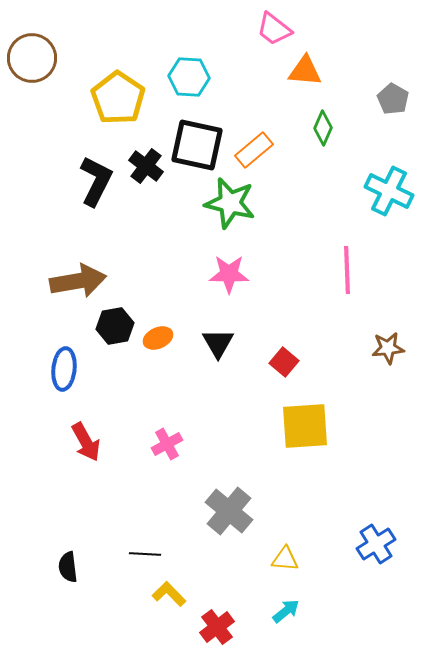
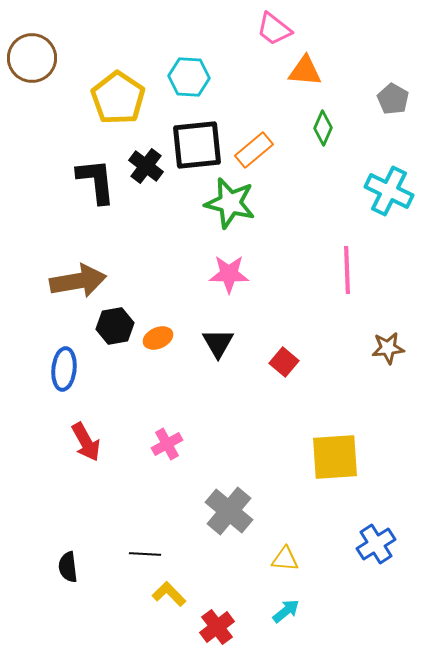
black square: rotated 18 degrees counterclockwise
black L-shape: rotated 33 degrees counterclockwise
yellow square: moved 30 px right, 31 px down
